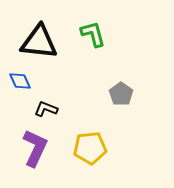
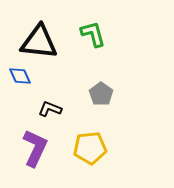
blue diamond: moved 5 px up
gray pentagon: moved 20 px left
black L-shape: moved 4 px right
